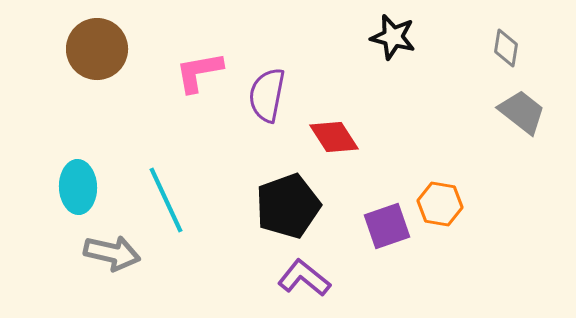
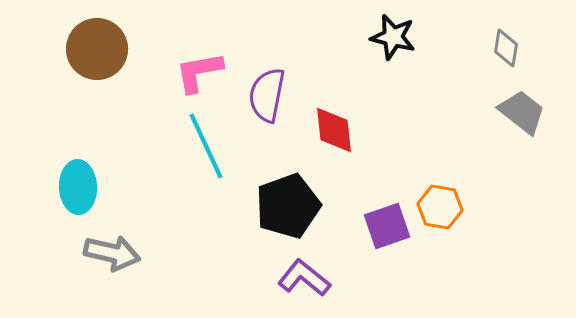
red diamond: moved 7 px up; rotated 27 degrees clockwise
cyan line: moved 40 px right, 54 px up
orange hexagon: moved 3 px down
